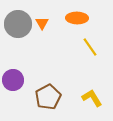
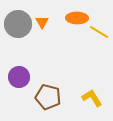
orange triangle: moved 1 px up
yellow line: moved 9 px right, 15 px up; rotated 24 degrees counterclockwise
purple circle: moved 6 px right, 3 px up
brown pentagon: rotated 30 degrees counterclockwise
